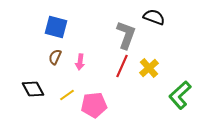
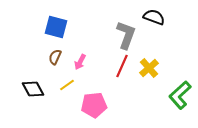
pink arrow: rotated 21 degrees clockwise
yellow line: moved 10 px up
